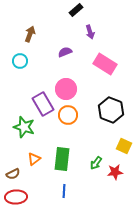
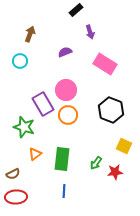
pink circle: moved 1 px down
orange triangle: moved 1 px right, 5 px up
